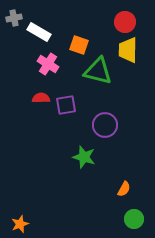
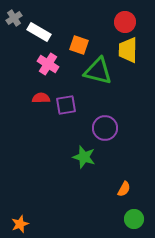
gray cross: rotated 21 degrees counterclockwise
purple circle: moved 3 px down
